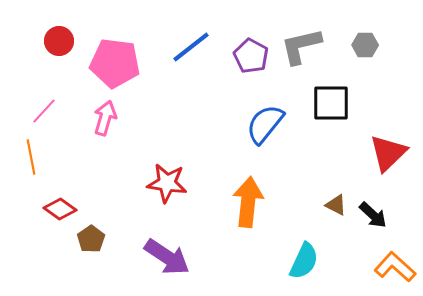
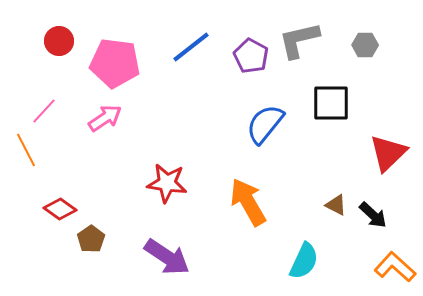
gray L-shape: moved 2 px left, 6 px up
pink arrow: rotated 40 degrees clockwise
orange line: moved 5 px left, 7 px up; rotated 16 degrees counterclockwise
orange arrow: rotated 36 degrees counterclockwise
